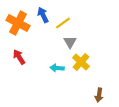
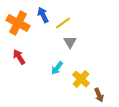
yellow cross: moved 17 px down
cyan arrow: rotated 56 degrees counterclockwise
brown arrow: rotated 32 degrees counterclockwise
